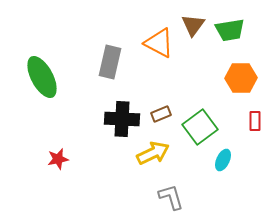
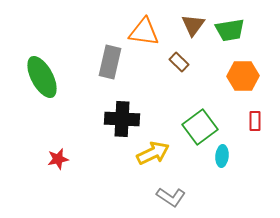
orange triangle: moved 15 px left, 11 px up; rotated 20 degrees counterclockwise
orange hexagon: moved 2 px right, 2 px up
brown rectangle: moved 18 px right, 52 px up; rotated 66 degrees clockwise
cyan ellipse: moved 1 px left, 4 px up; rotated 20 degrees counterclockwise
gray L-shape: rotated 140 degrees clockwise
